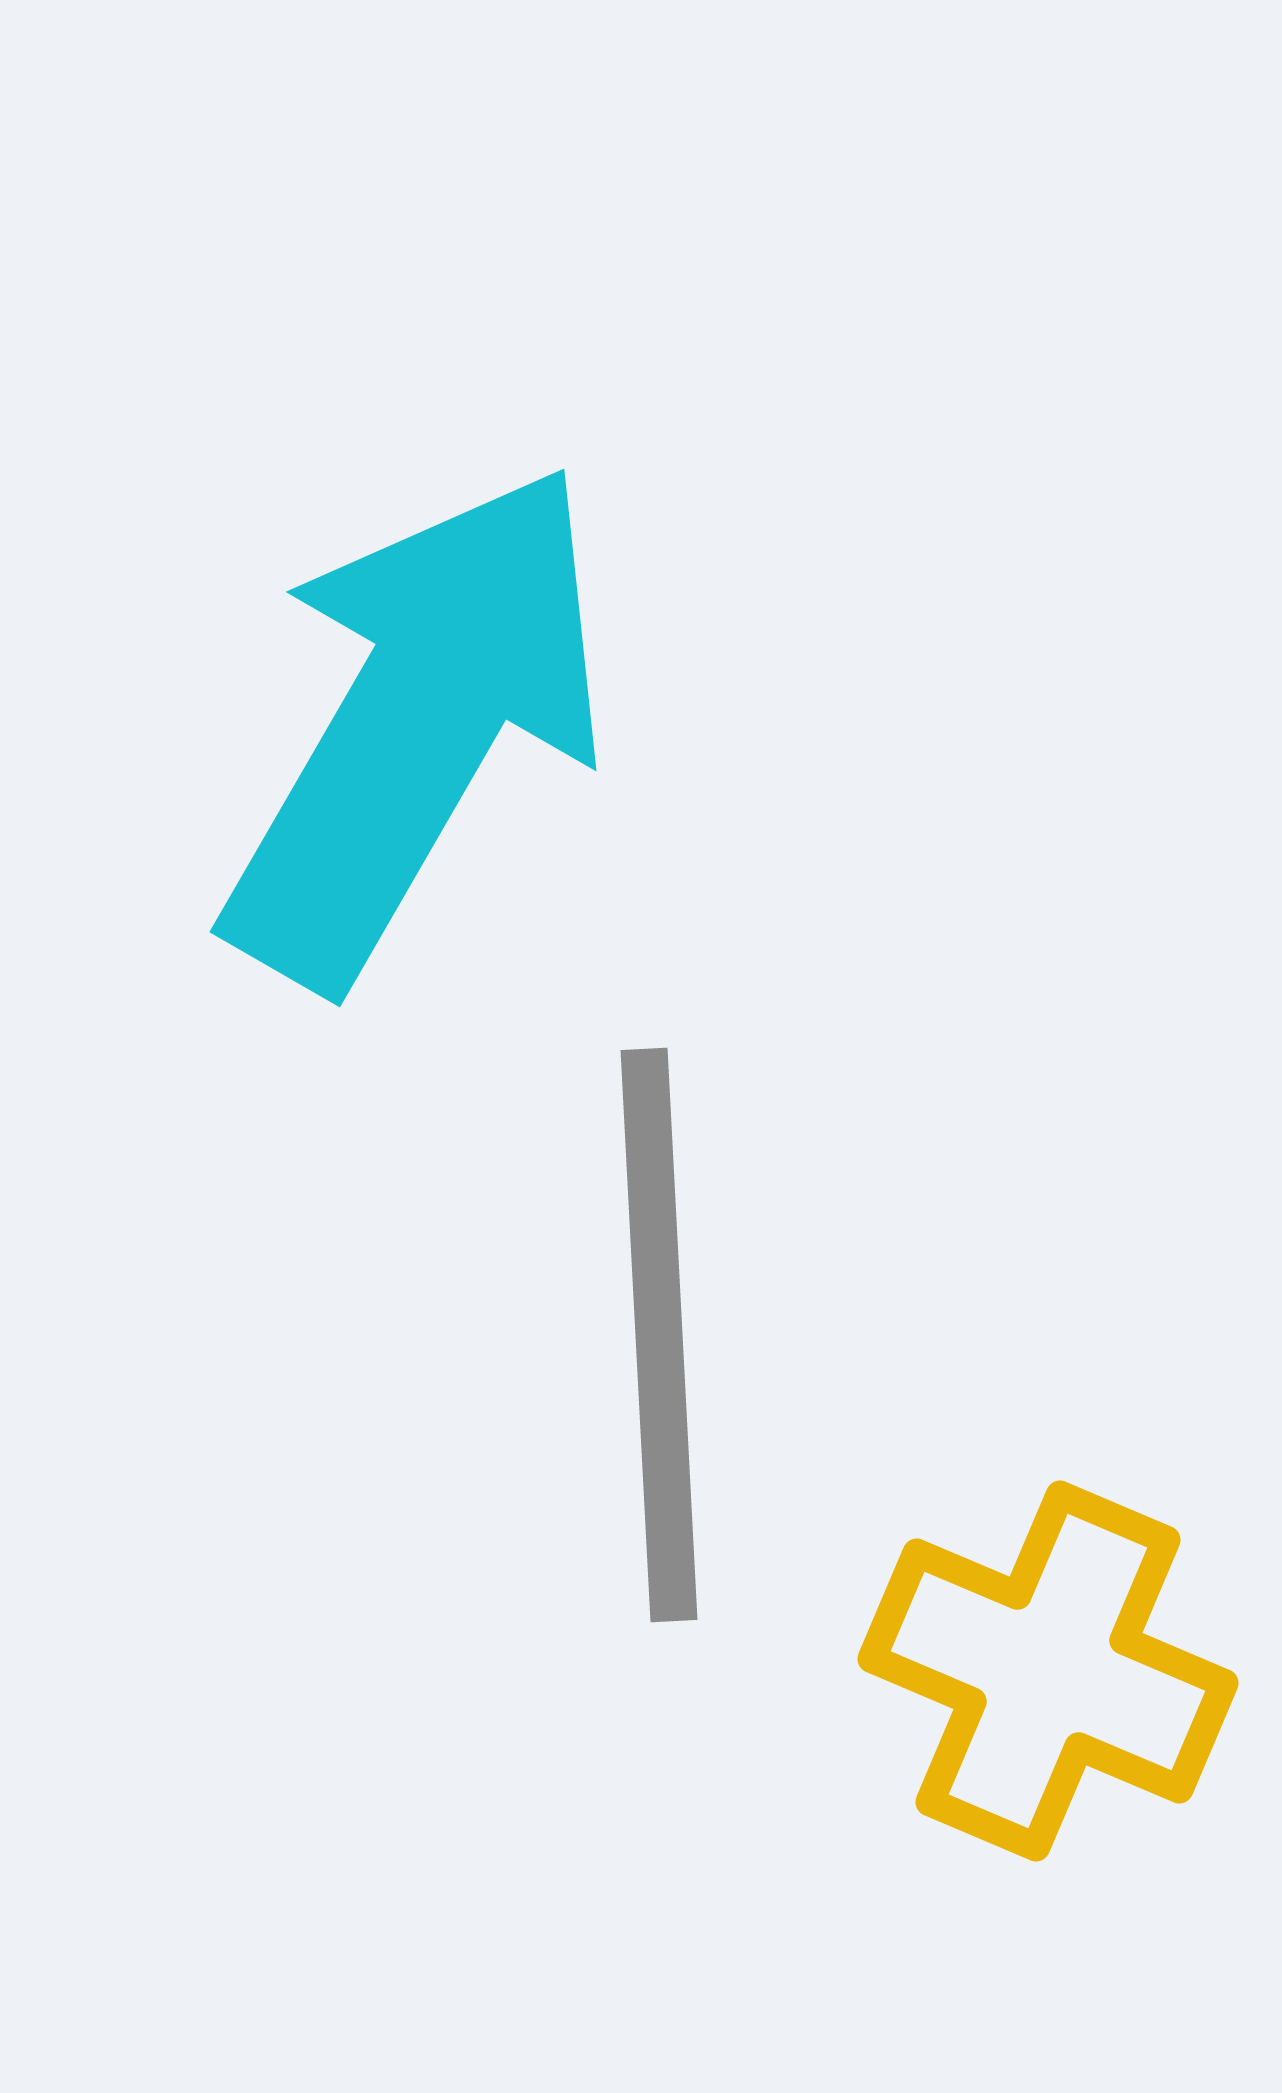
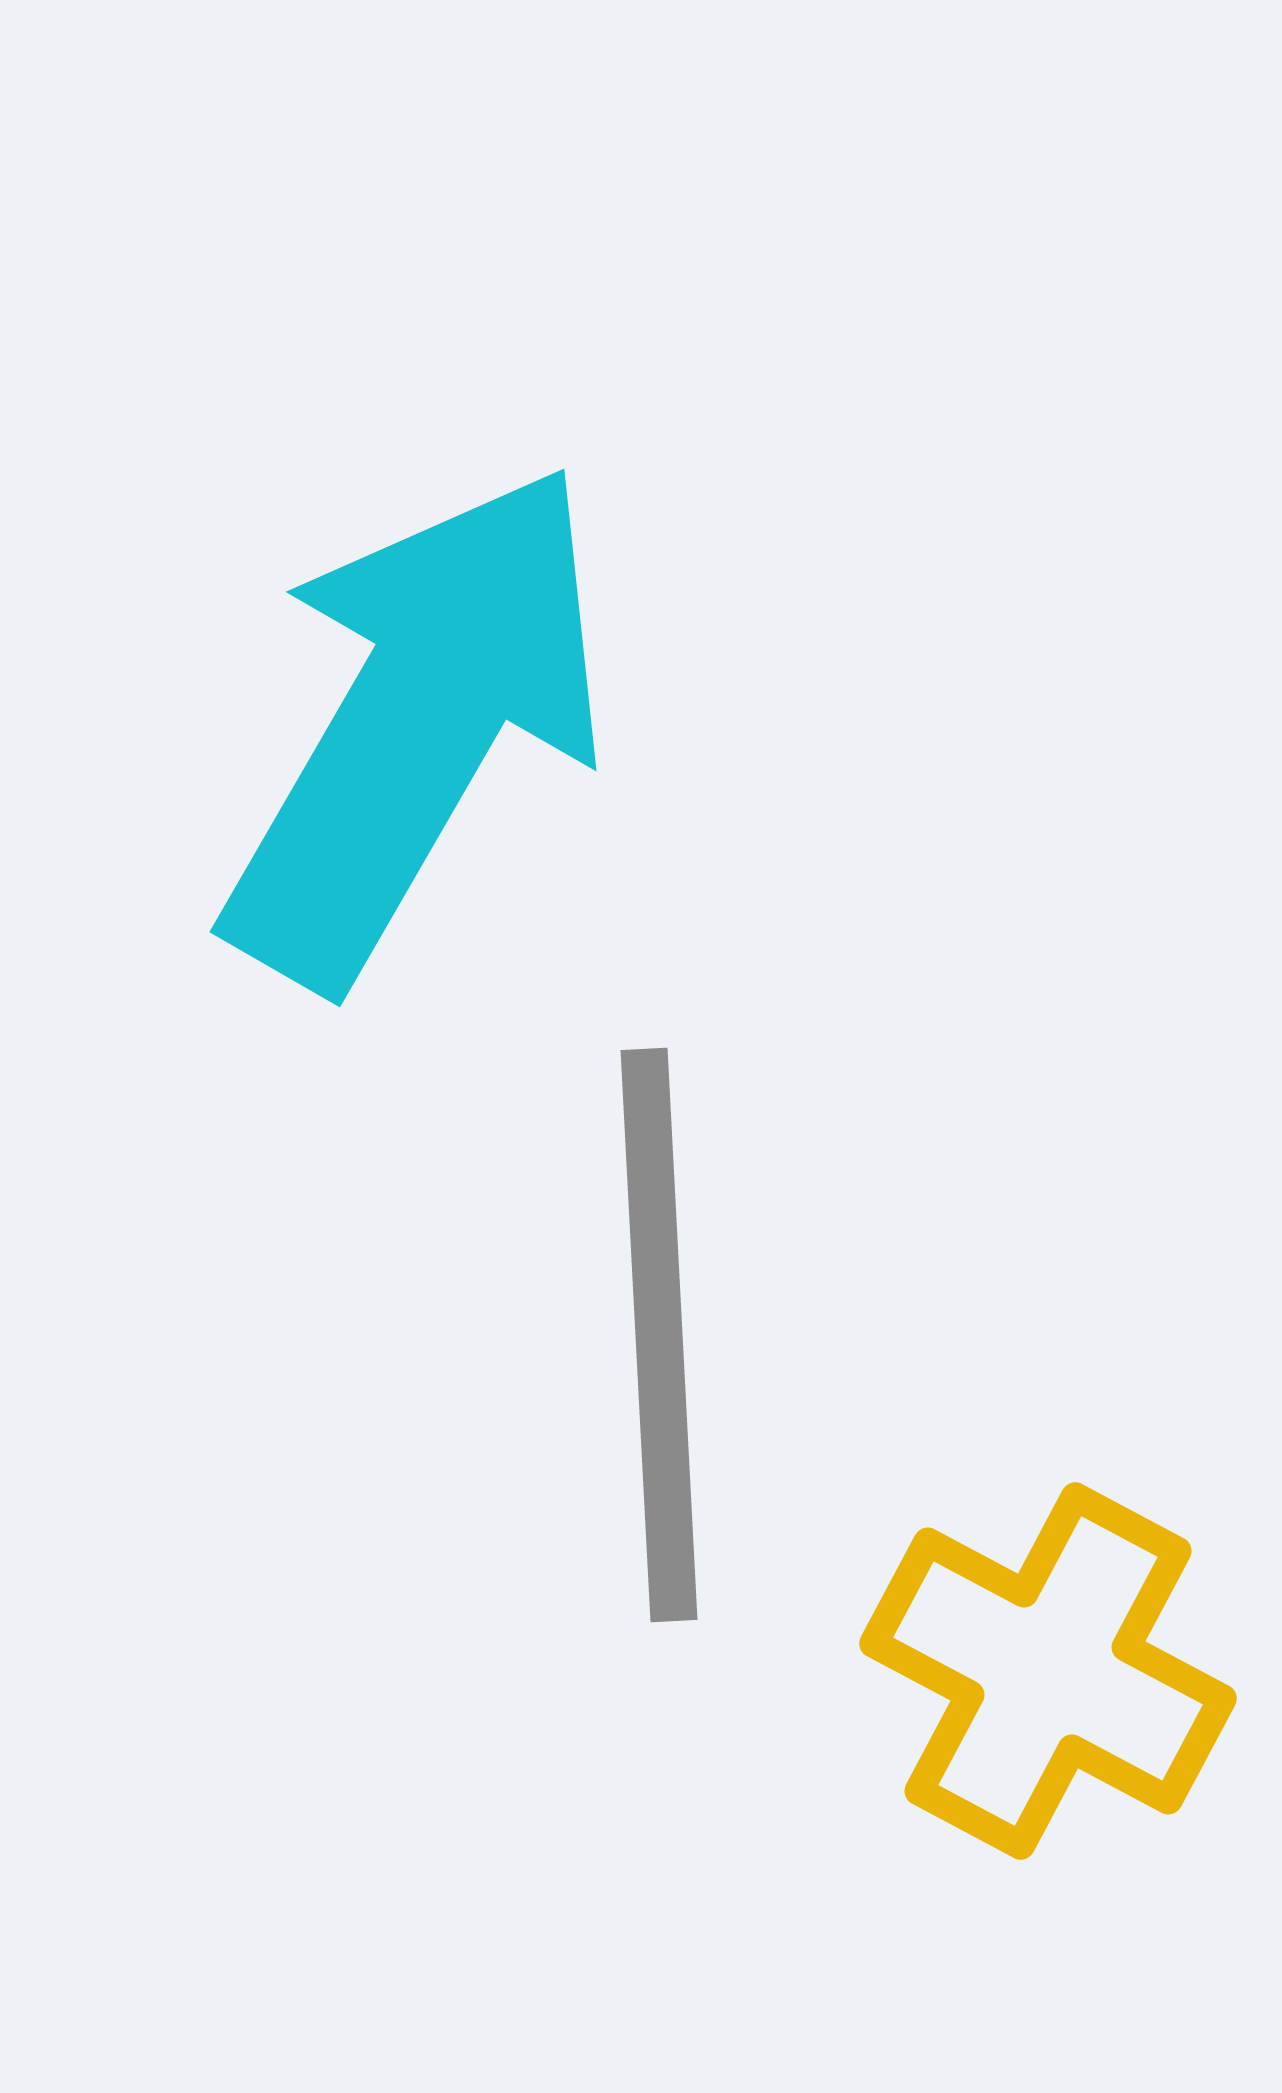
yellow cross: rotated 5 degrees clockwise
